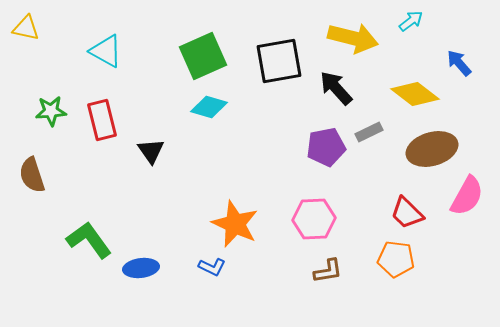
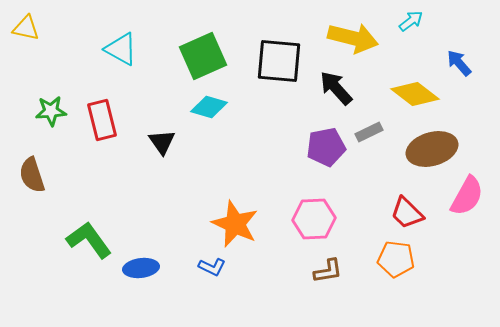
cyan triangle: moved 15 px right, 2 px up
black square: rotated 15 degrees clockwise
black triangle: moved 11 px right, 9 px up
